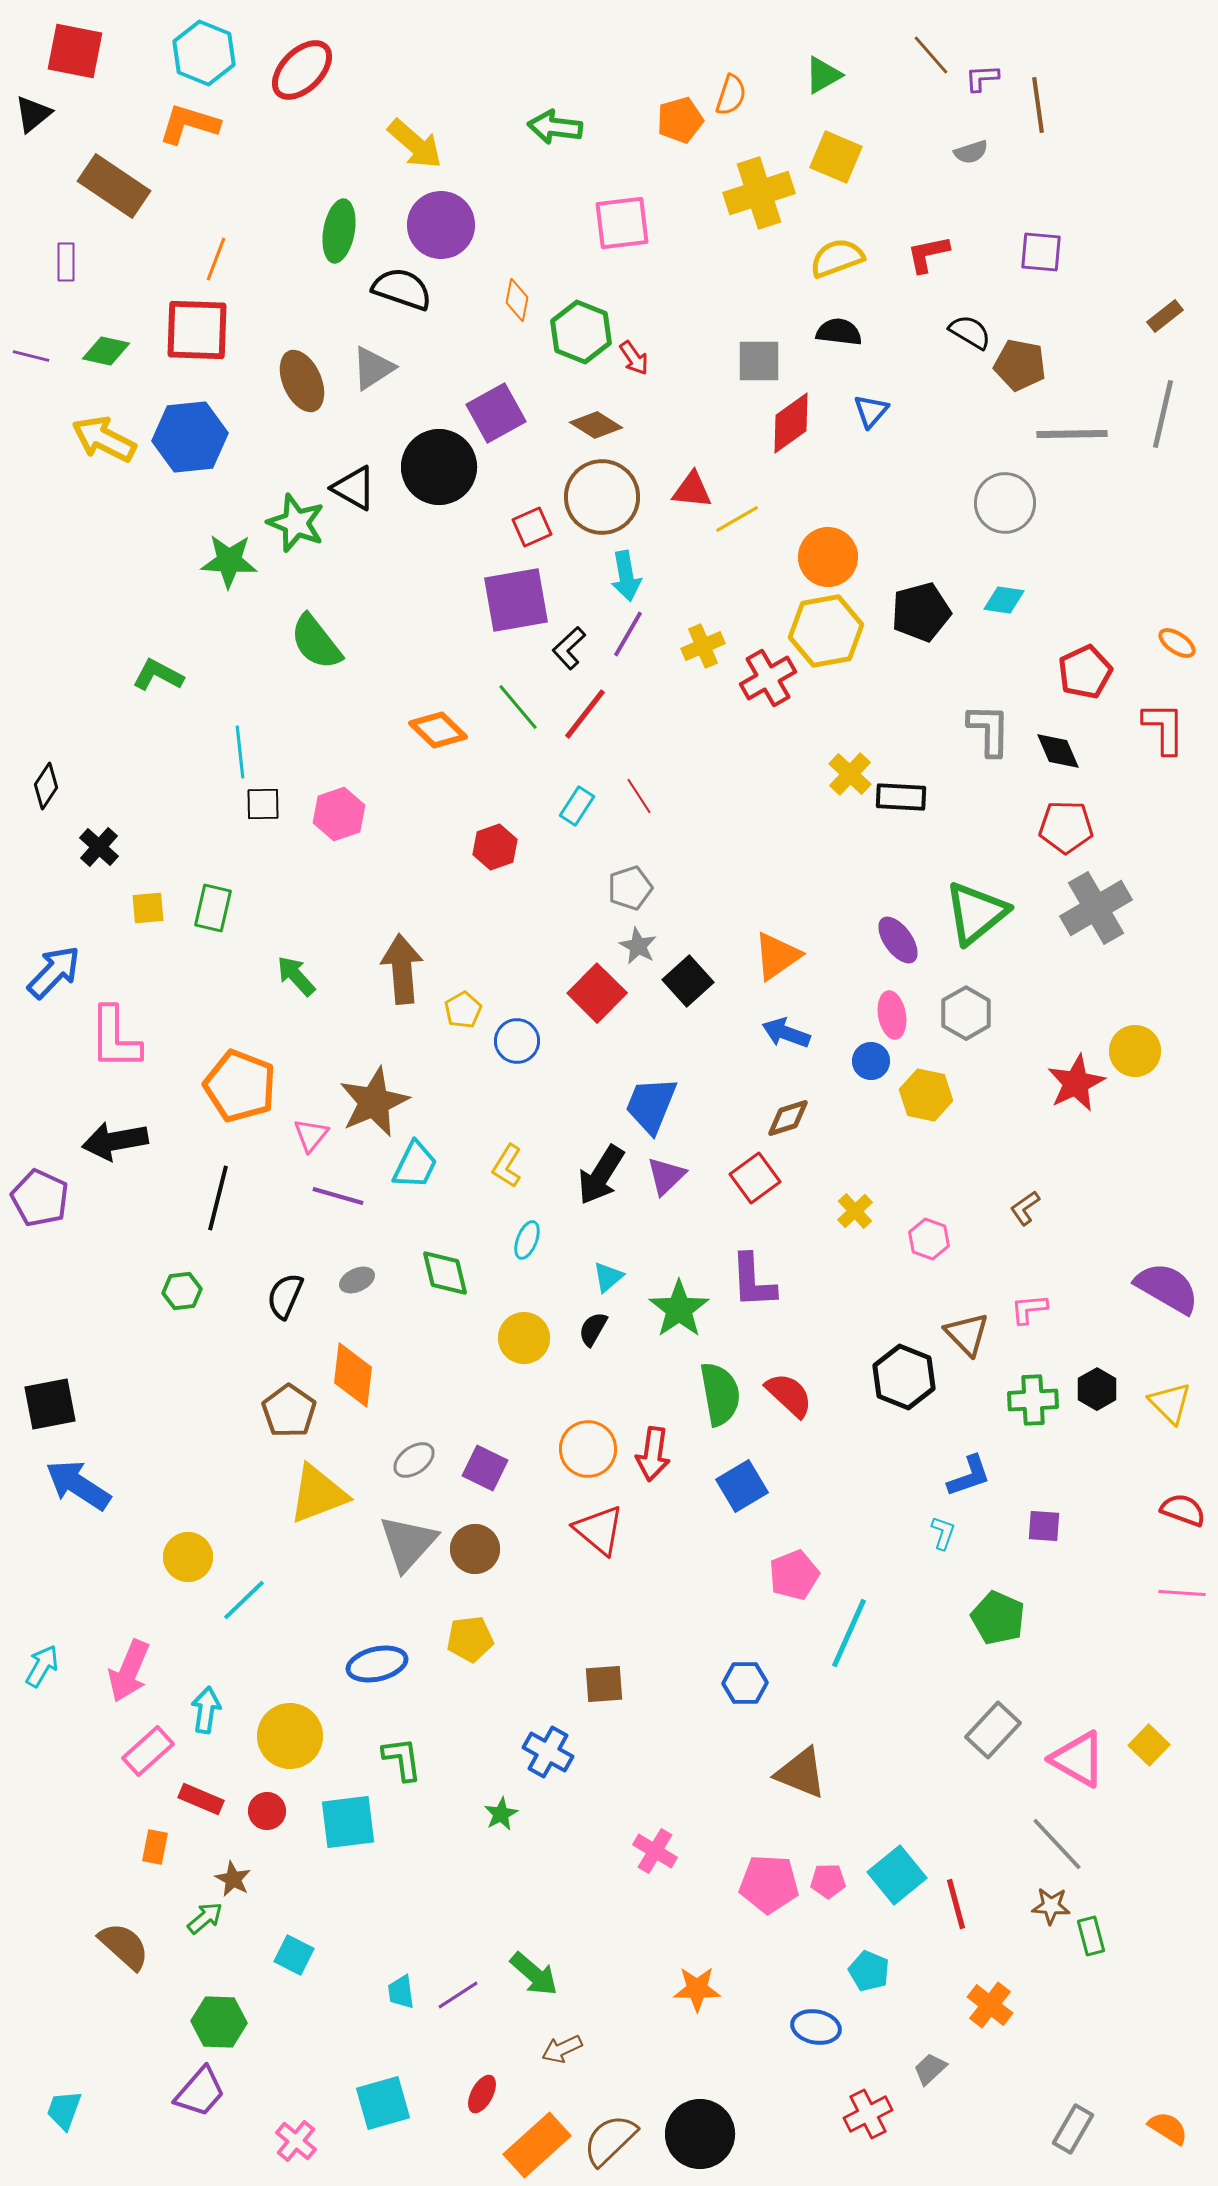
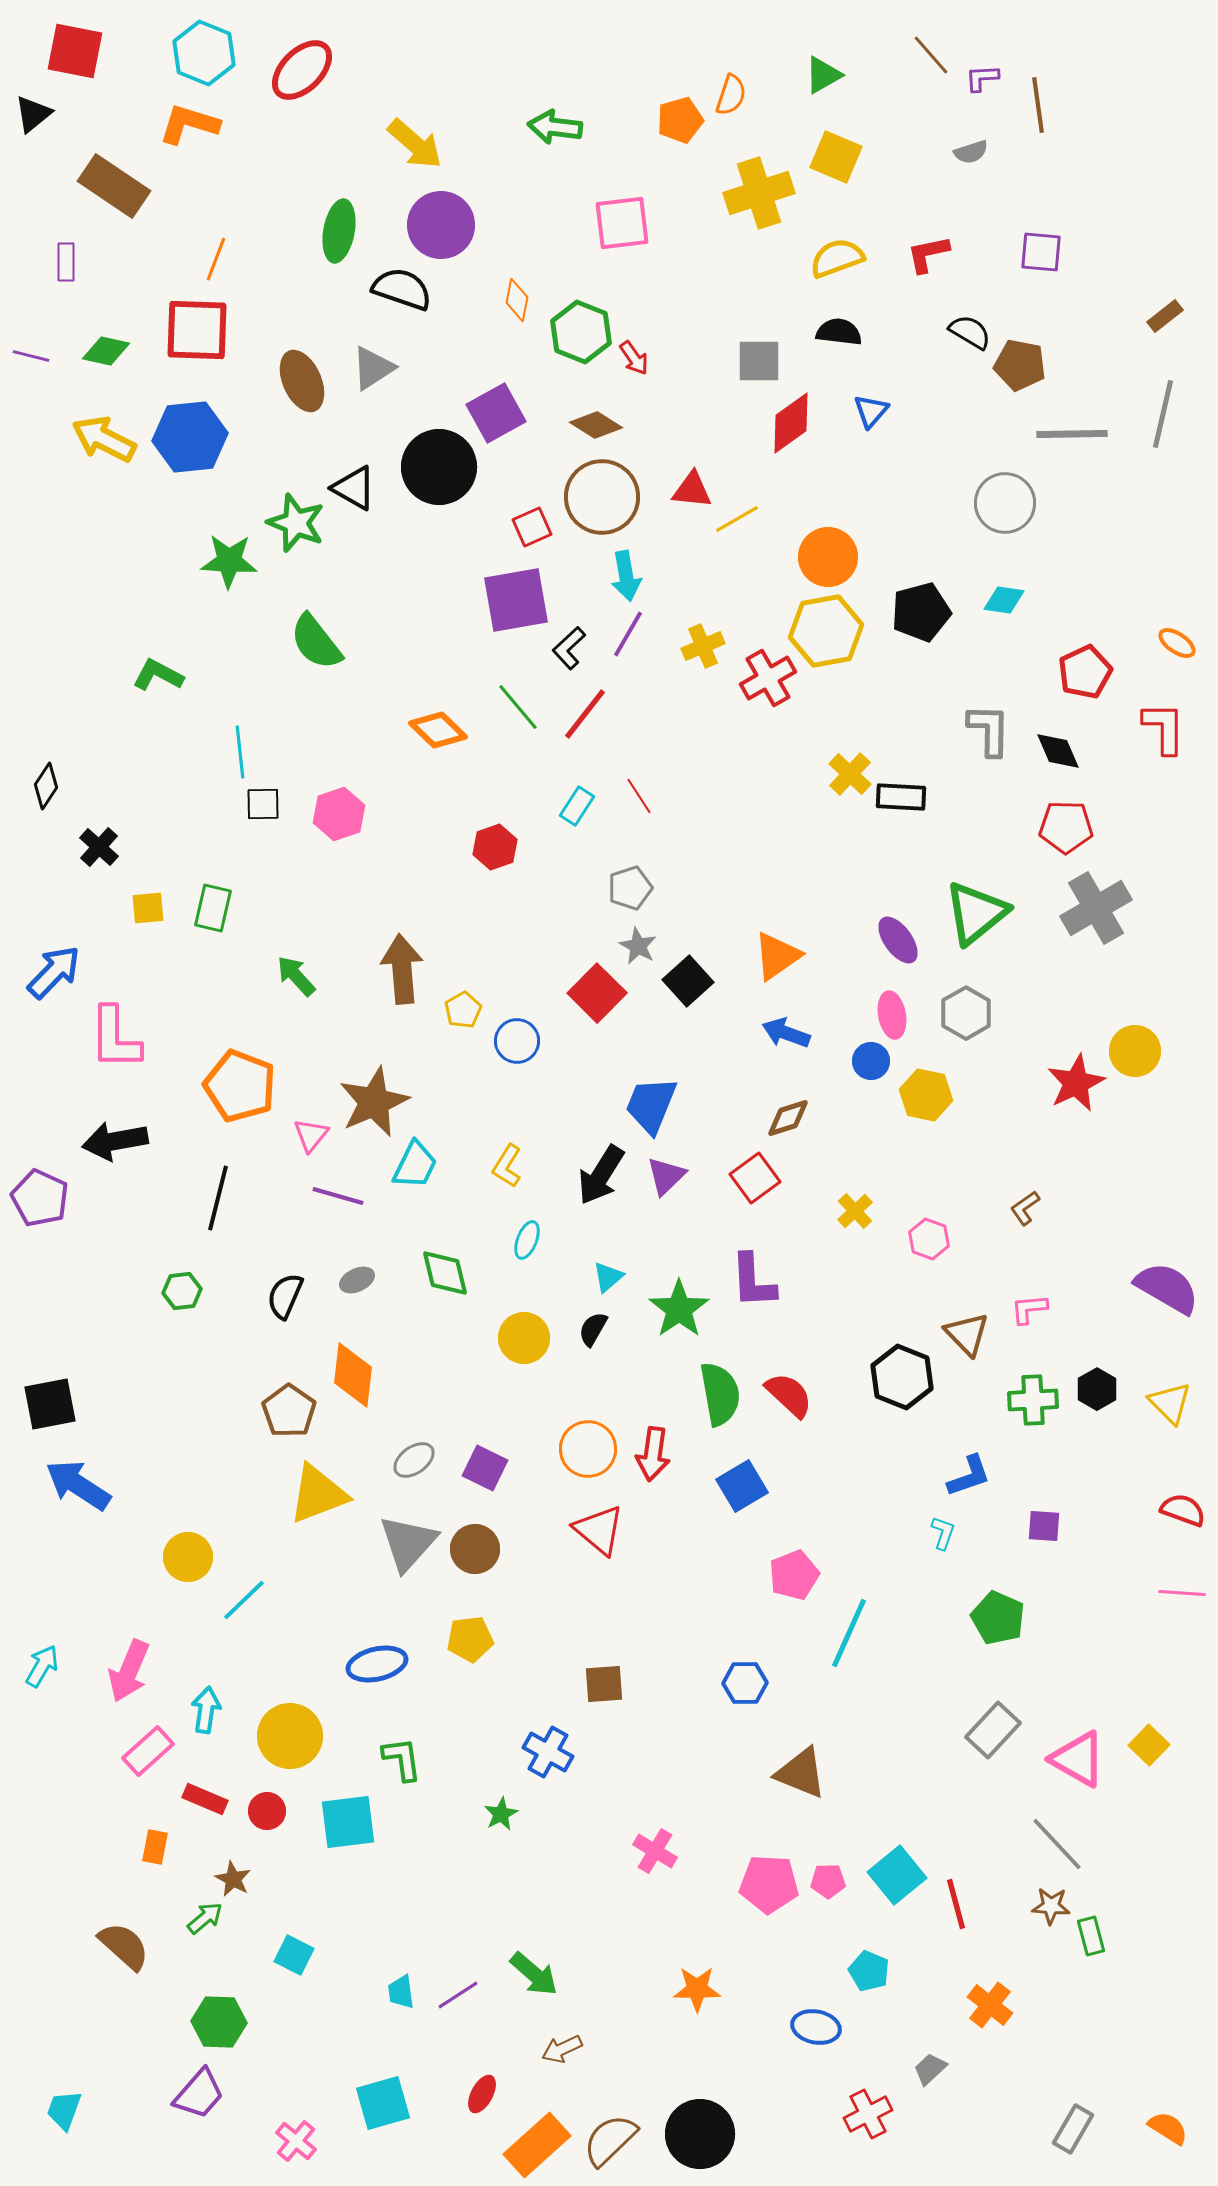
black hexagon at (904, 1377): moved 2 px left
red rectangle at (201, 1799): moved 4 px right
purple trapezoid at (200, 2092): moved 1 px left, 2 px down
